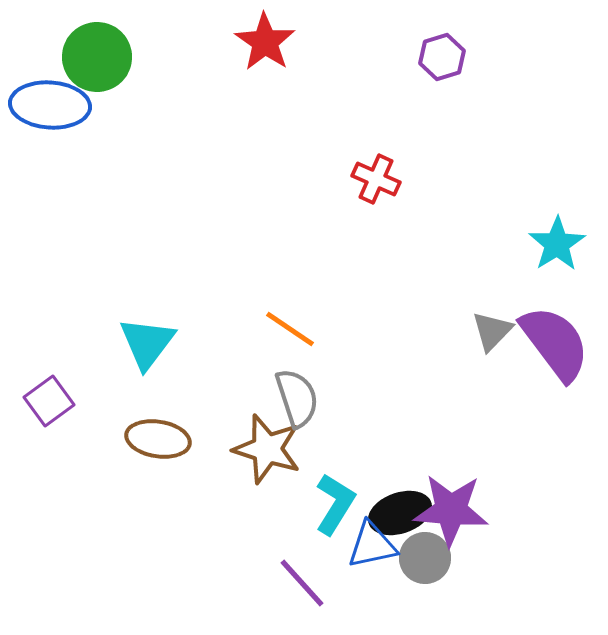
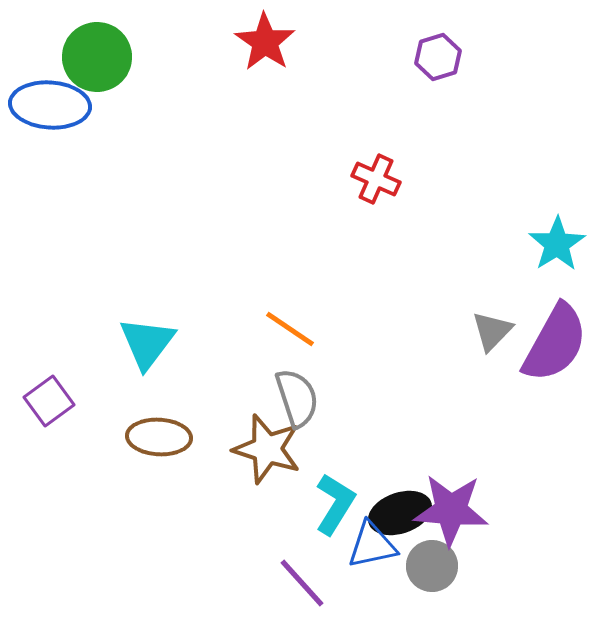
purple hexagon: moved 4 px left
purple semicircle: rotated 66 degrees clockwise
brown ellipse: moved 1 px right, 2 px up; rotated 6 degrees counterclockwise
gray circle: moved 7 px right, 8 px down
